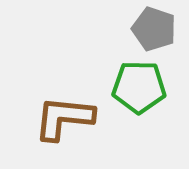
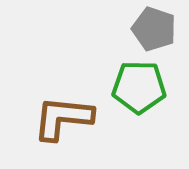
brown L-shape: moved 1 px left
